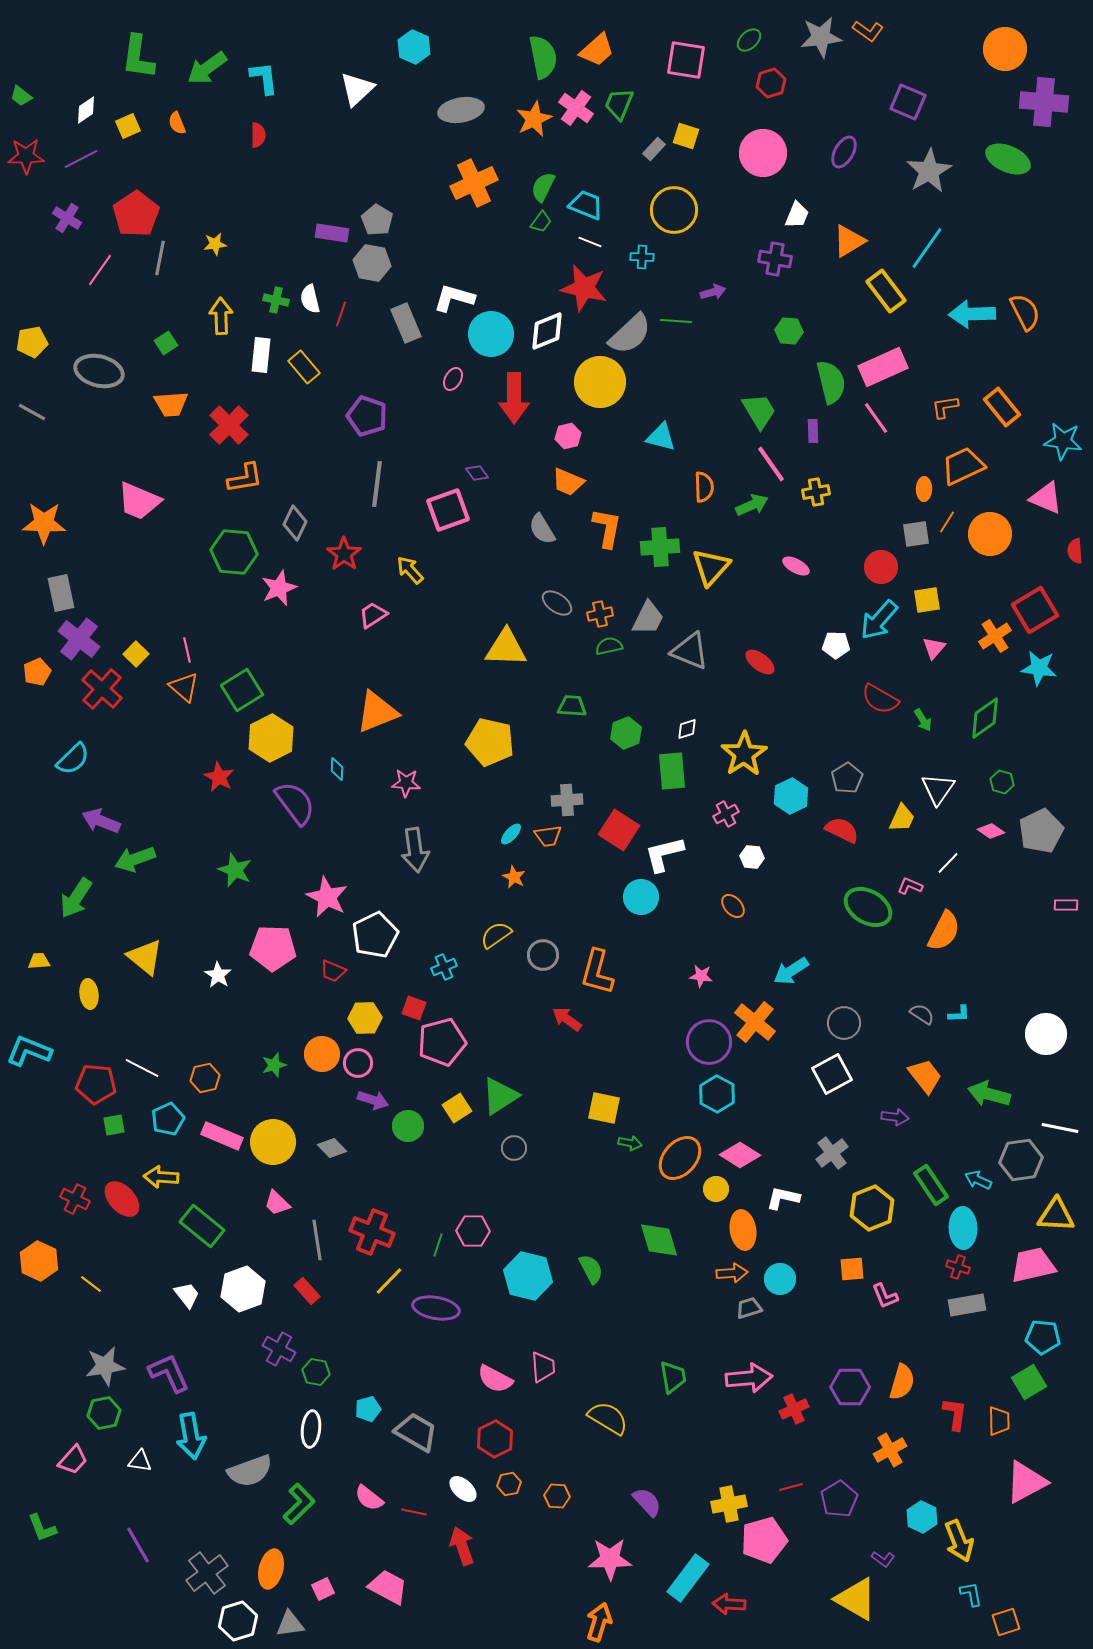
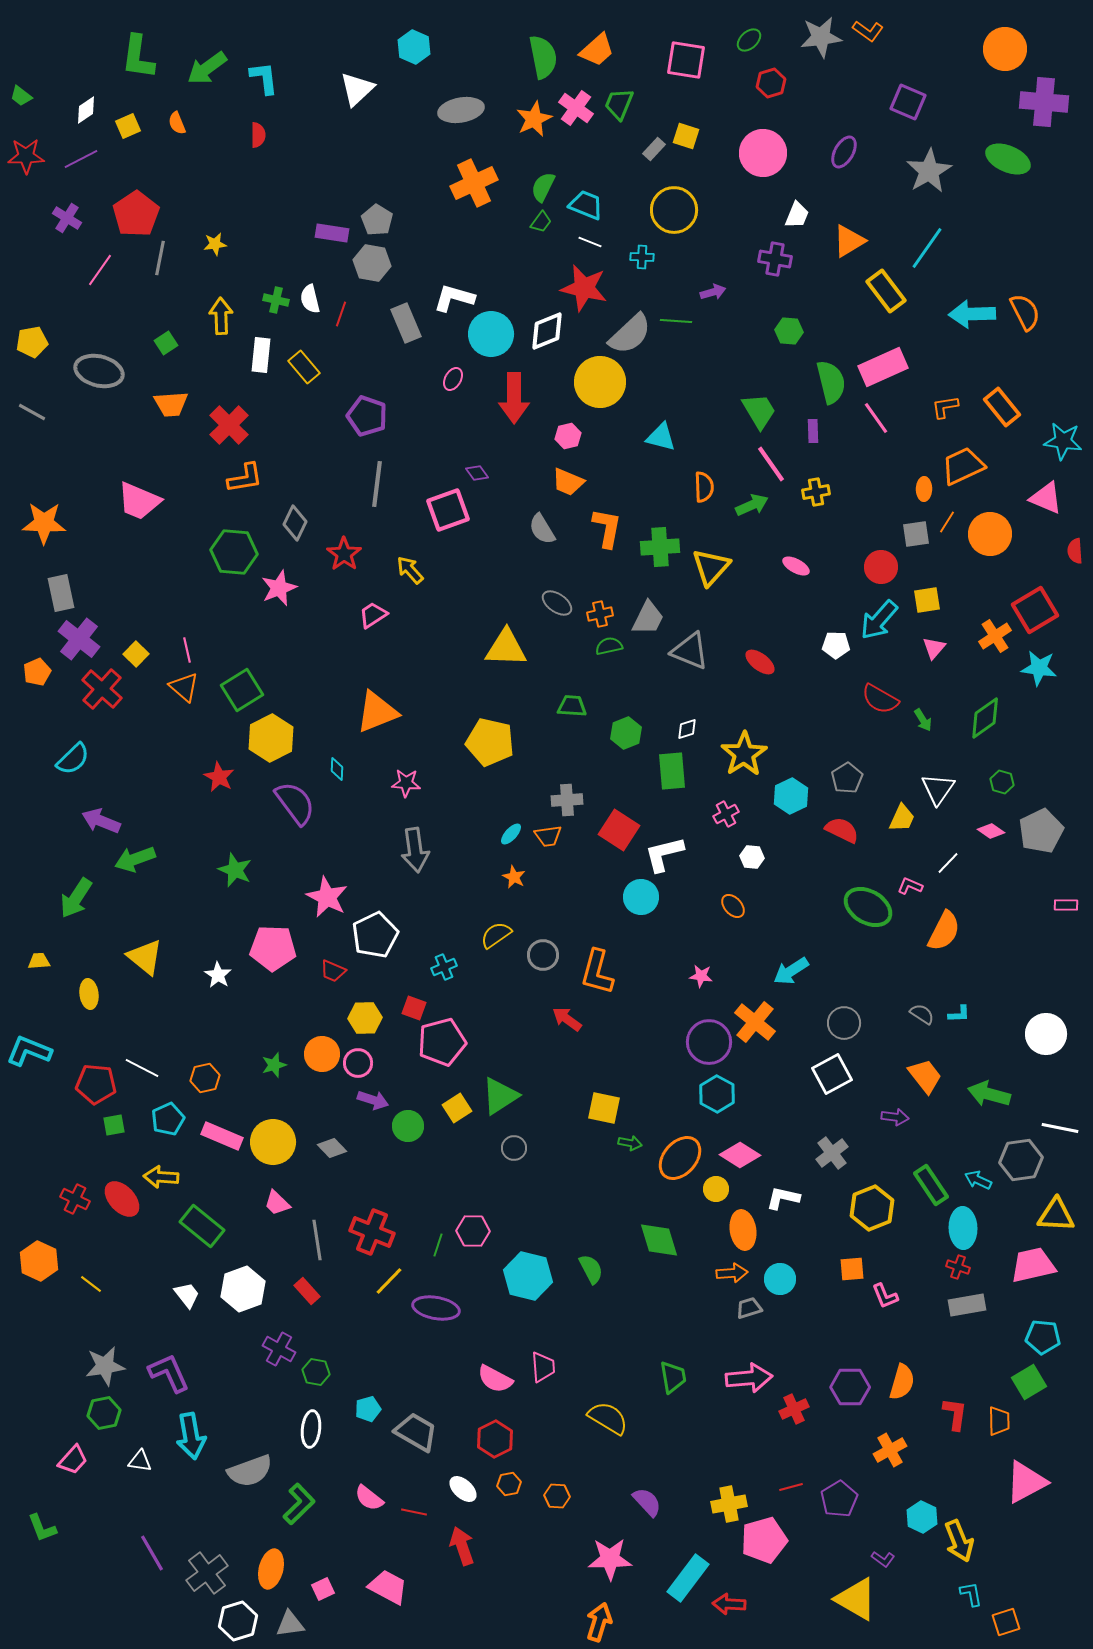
purple line at (138, 1545): moved 14 px right, 8 px down
